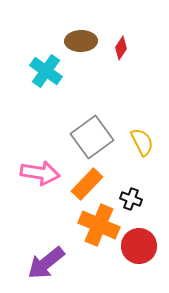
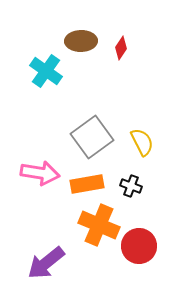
orange rectangle: rotated 36 degrees clockwise
black cross: moved 13 px up
